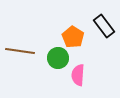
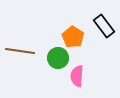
pink semicircle: moved 1 px left, 1 px down
